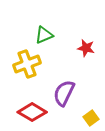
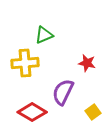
red star: moved 1 px right, 15 px down
yellow cross: moved 2 px left, 1 px up; rotated 16 degrees clockwise
purple semicircle: moved 1 px left, 1 px up
yellow square: moved 2 px right, 6 px up
